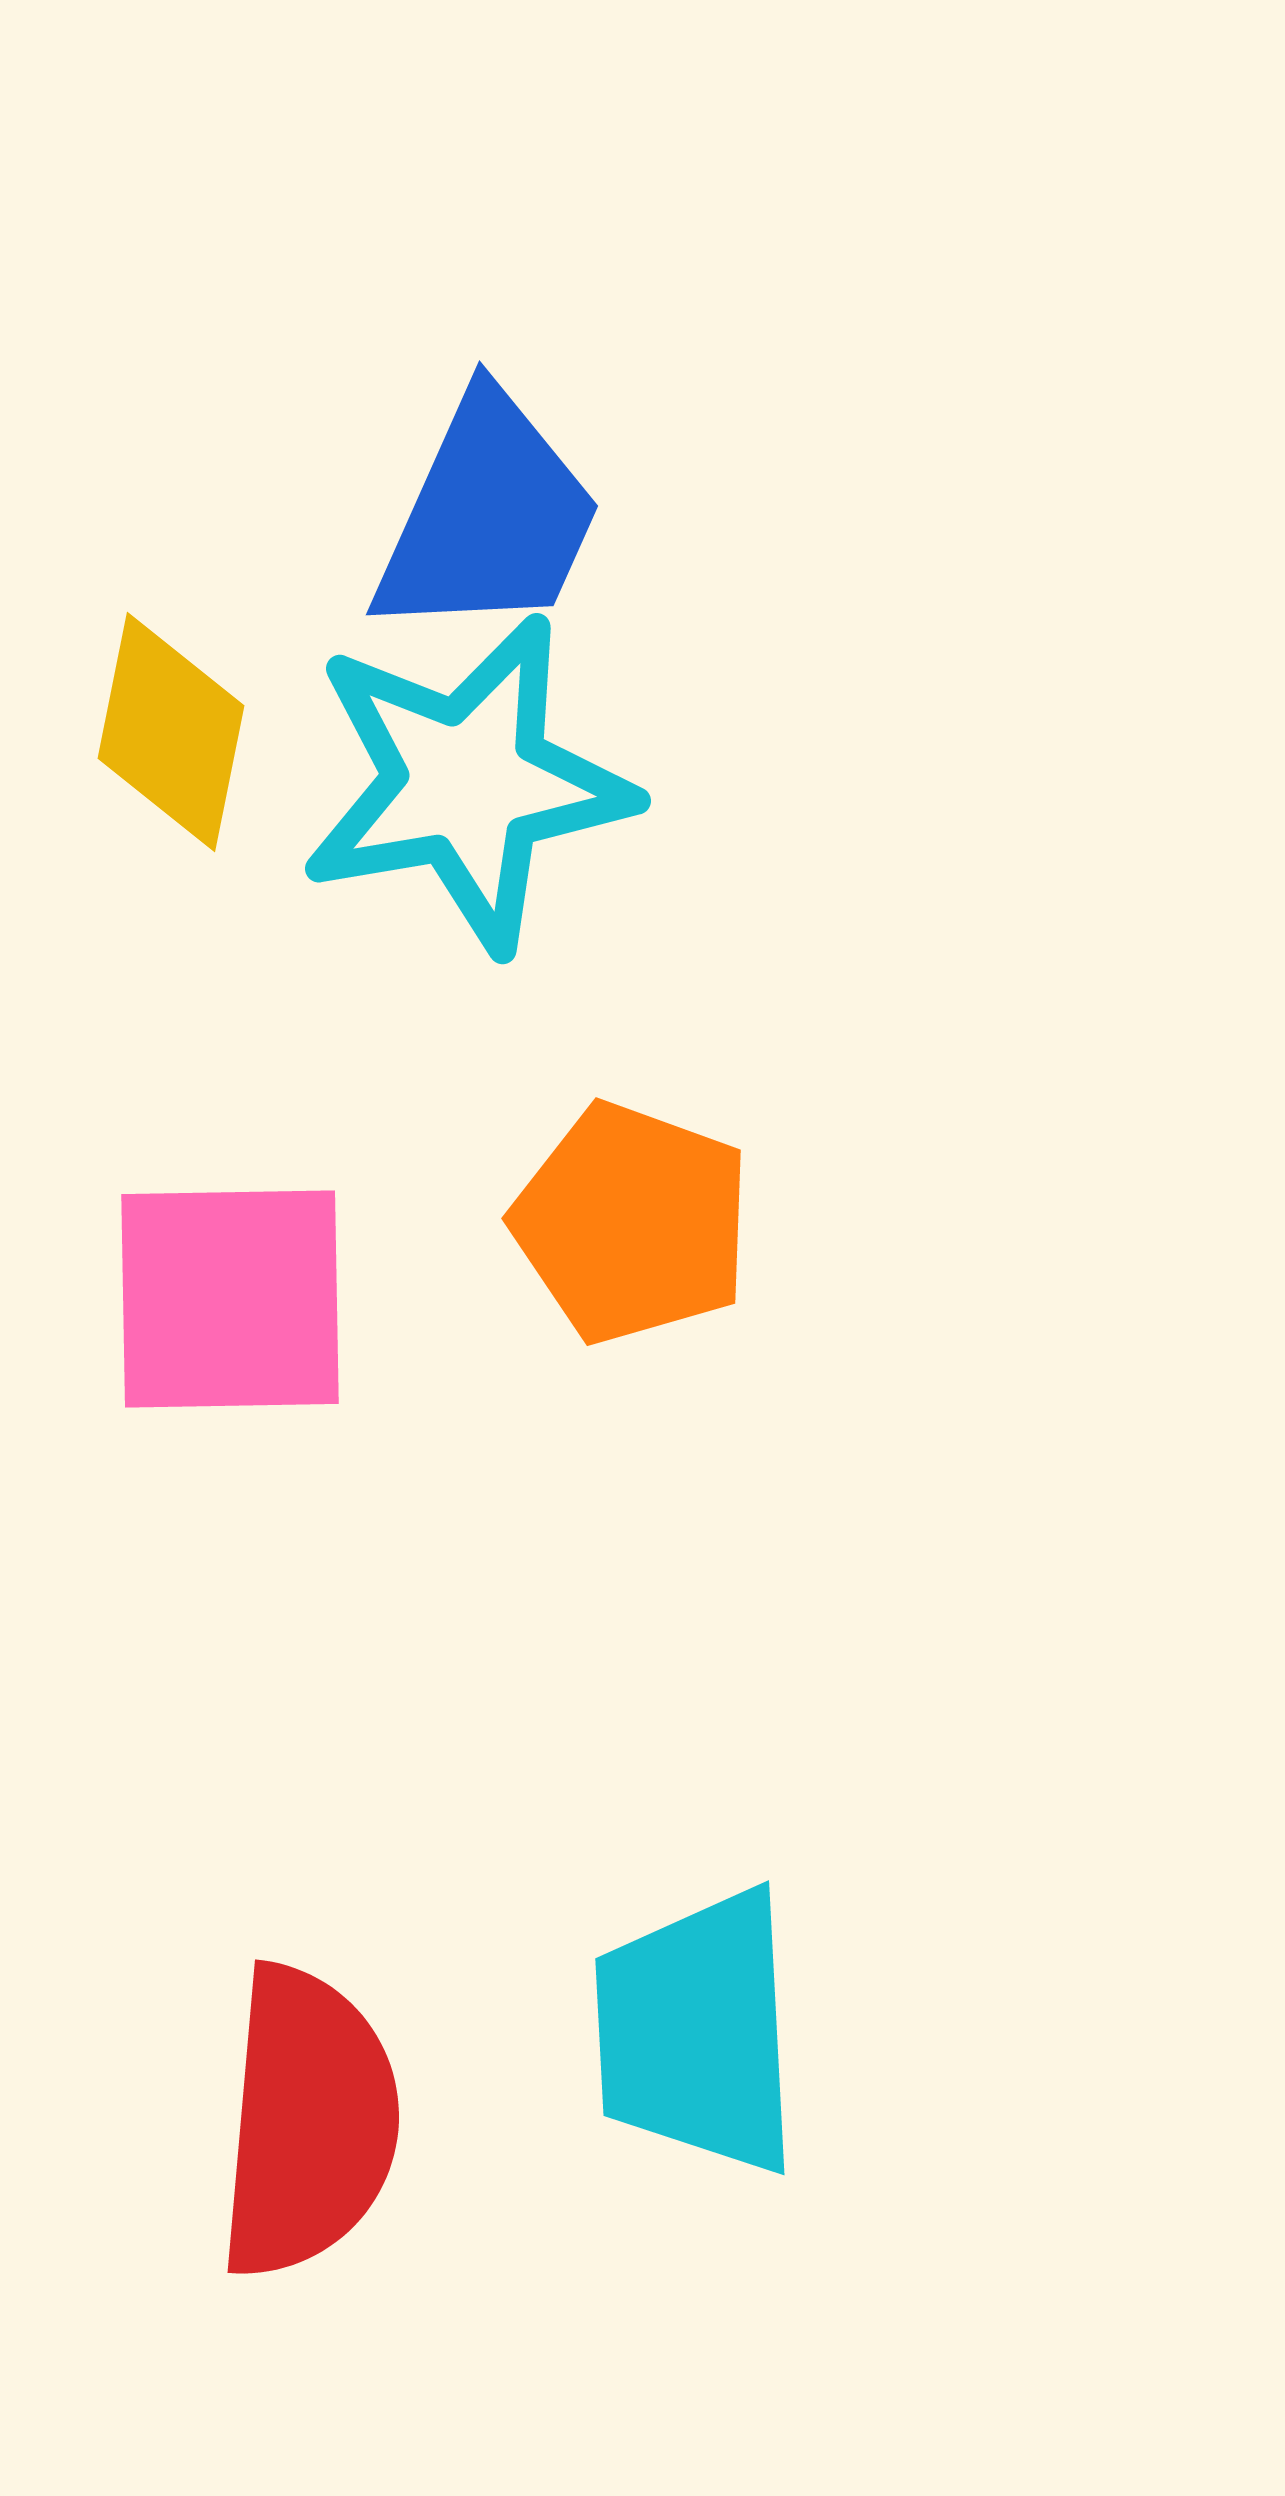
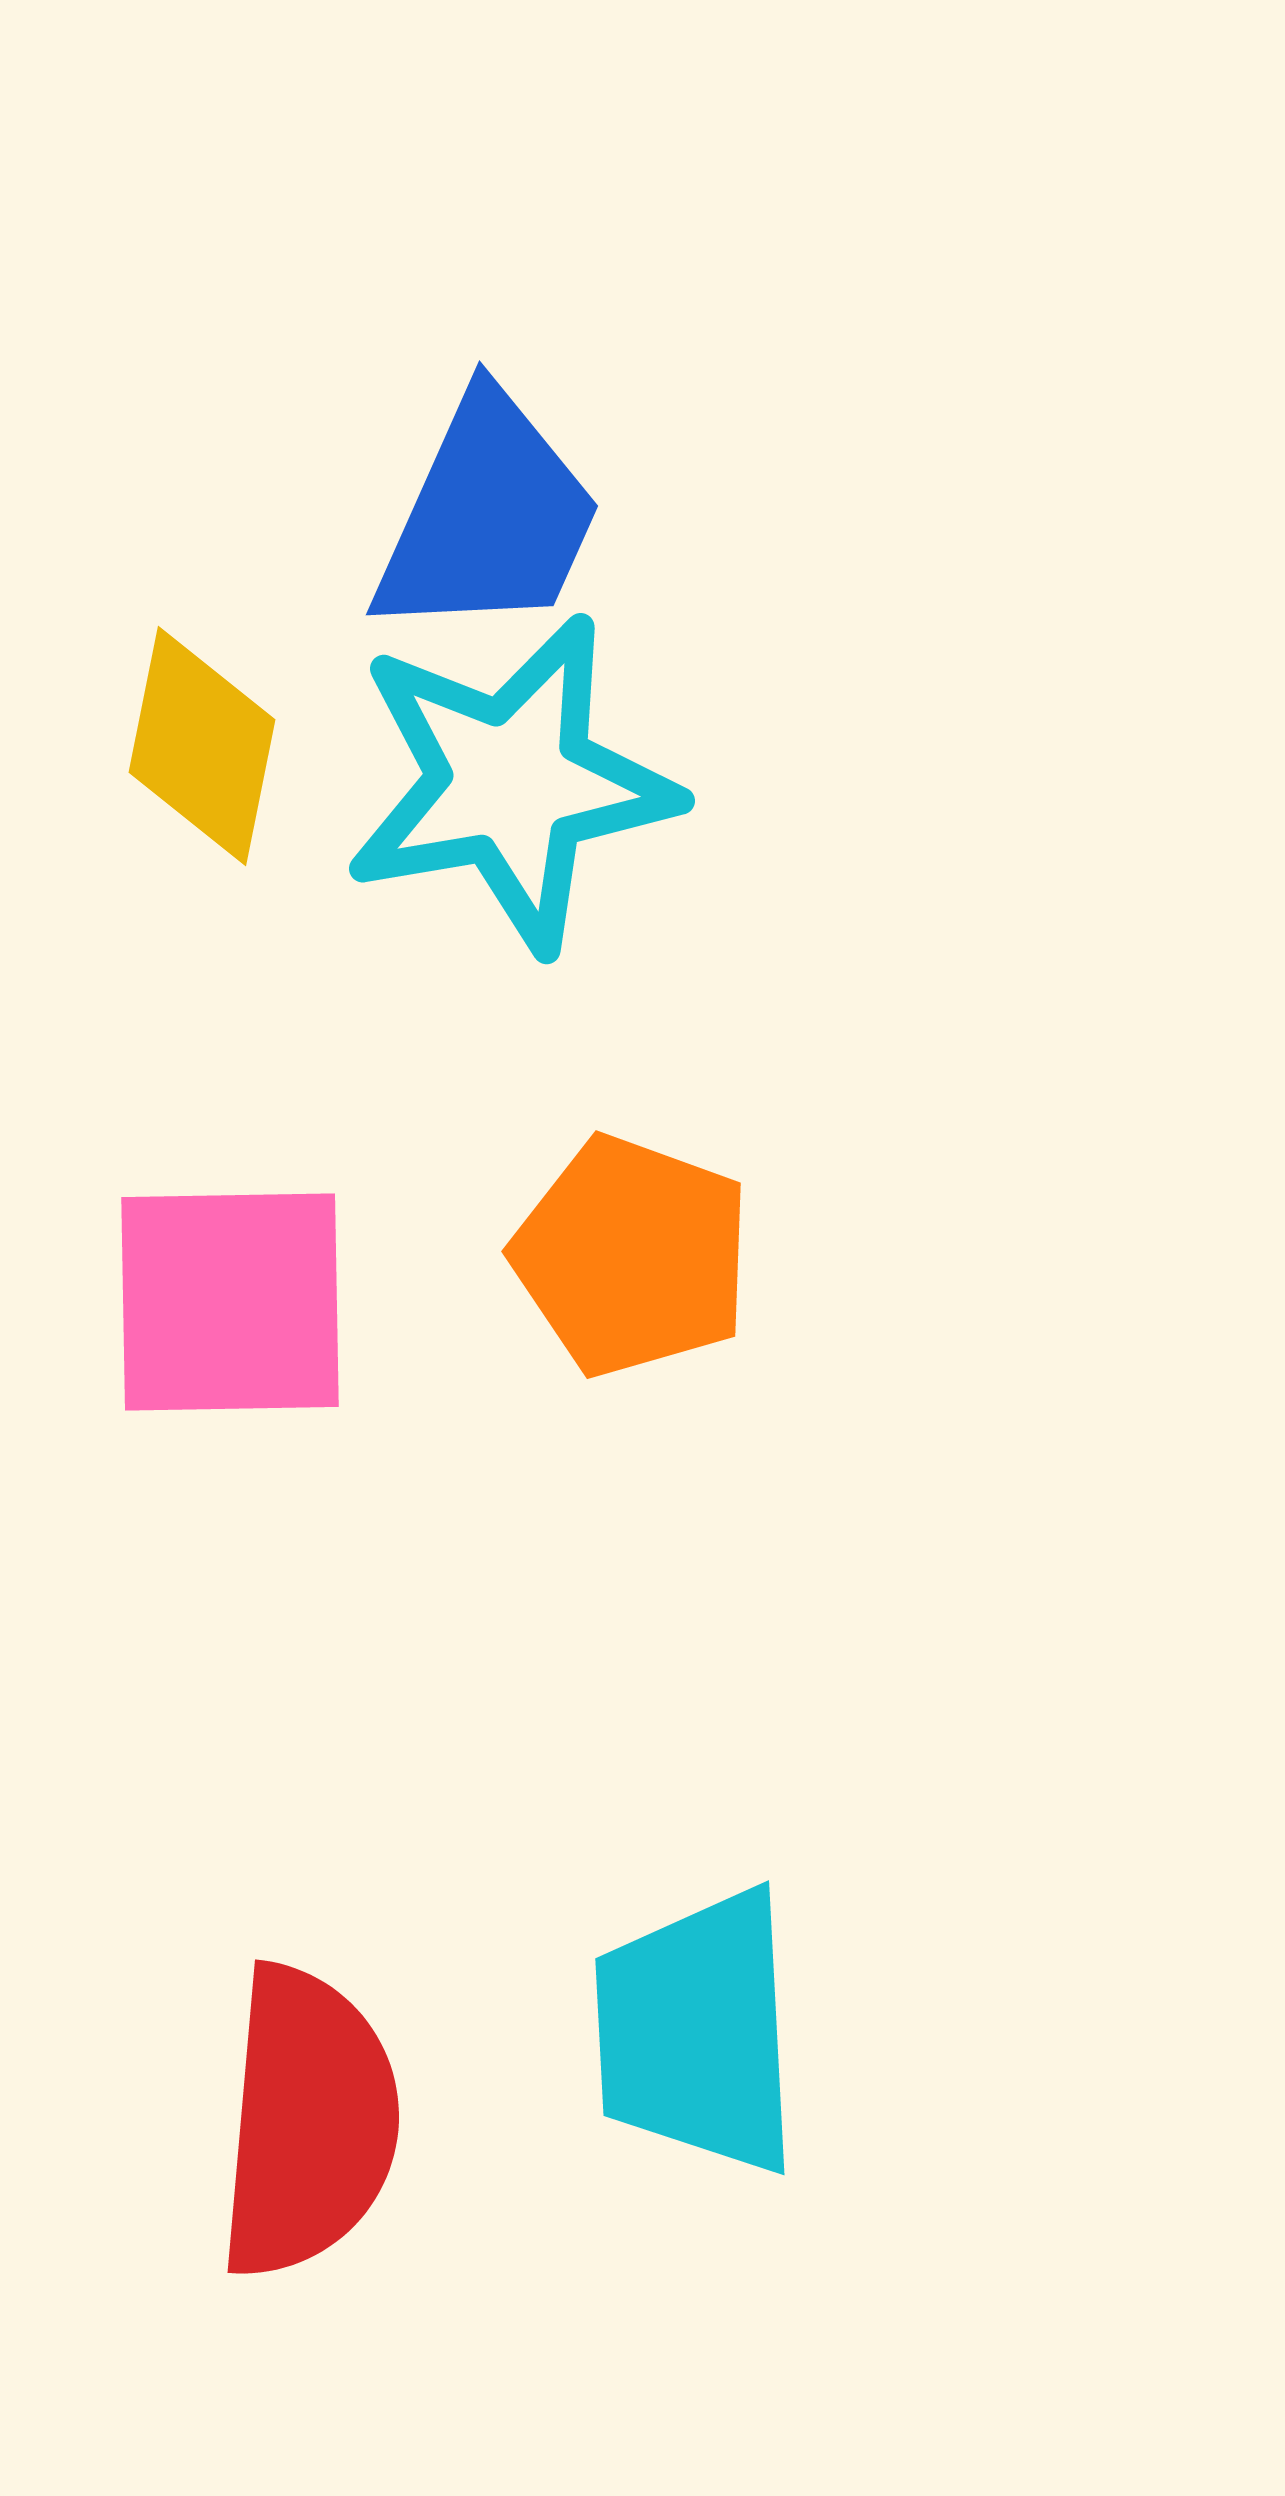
yellow diamond: moved 31 px right, 14 px down
cyan star: moved 44 px right
orange pentagon: moved 33 px down
pink square: moved 3 px down
